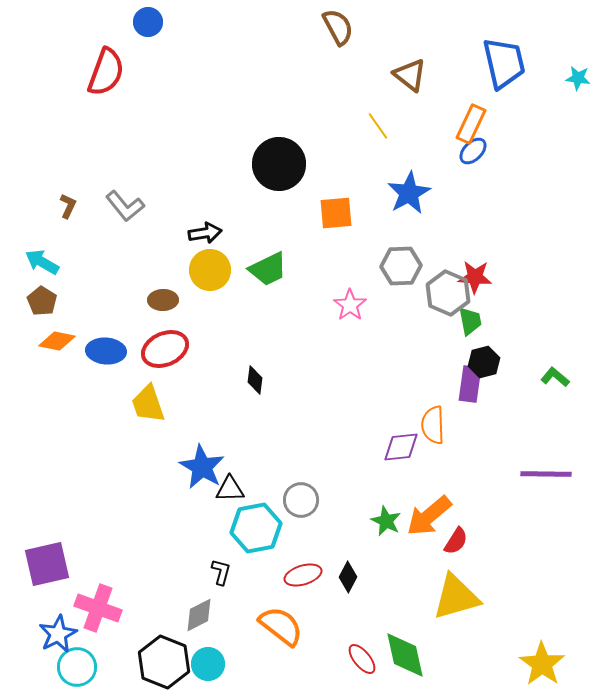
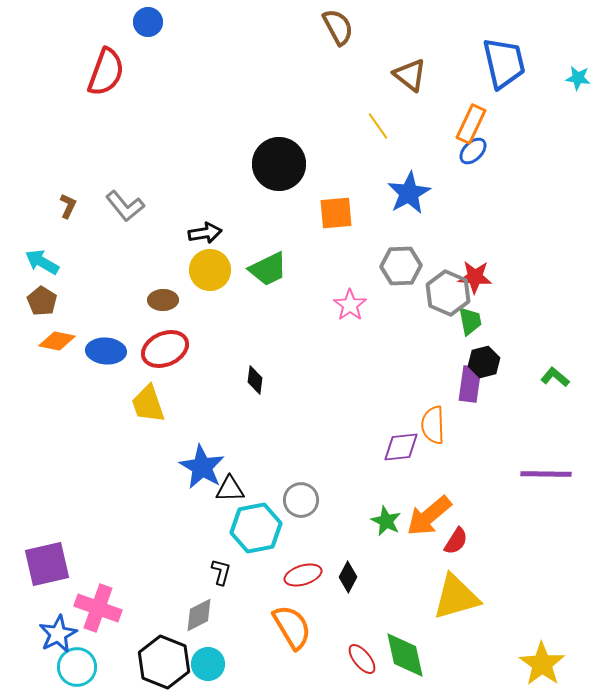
orange semicircle at (281, 626): moved 11 px right, 1 px down; rotated 21 degrees clockwise
